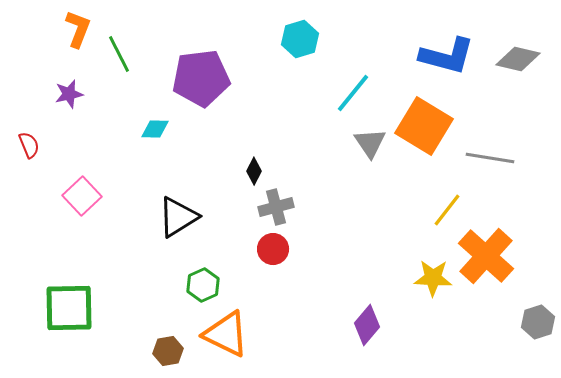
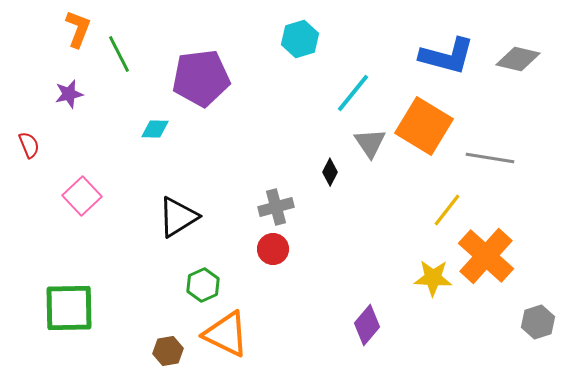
black diamond: moved 76 px right, 1 px down
